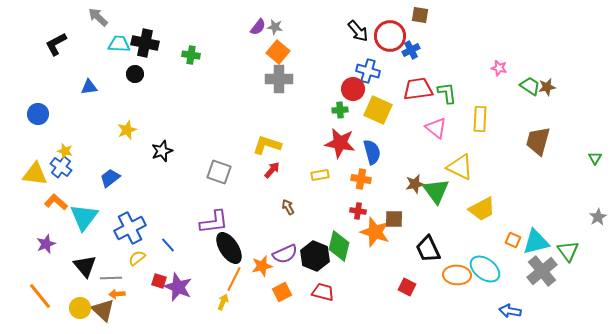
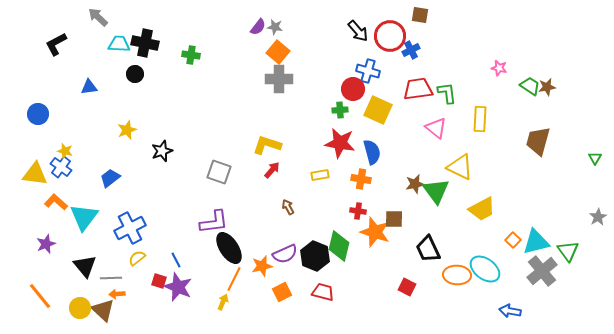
orange square at (513, 240): rotated 21 degrees clockwise
blue line at (168, 245): moved 8 px right, 15 px down; rotated 14 degrees clockwise
